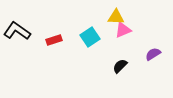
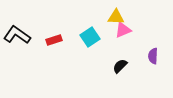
black L-shape: moved 4 px down
purple semicircle: moved 2 px down; rotated 56 degrees counterclockwise
